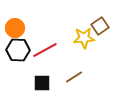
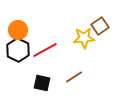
orange circle: moved 3 px right, 2 px down
black hexagon: rotated 25 degrees clockwise
black square: rotated 12 degrees clockwise
